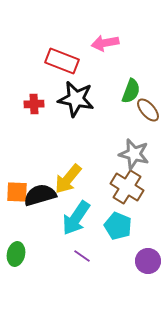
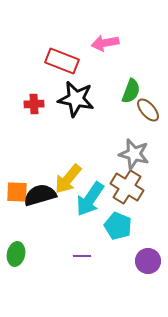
cyan arrow: moved 14 px right, 19 px up
purple line: rotated 36 degrees counterclockwise
